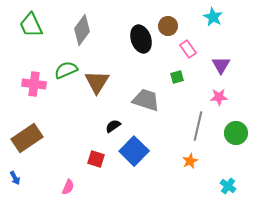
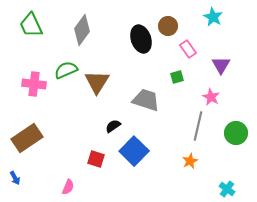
pink star: moved 8 px left; rotated 30 degrees clockwise
cyan cross: moved 1 px left, 3 px down
